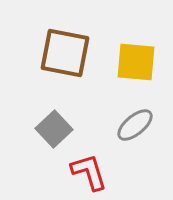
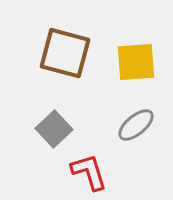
brown square: rotated 4 degrees clockwise
yellow square: rotated 9 degrees counterclockwise
gray ellipse: moved 1 px right
